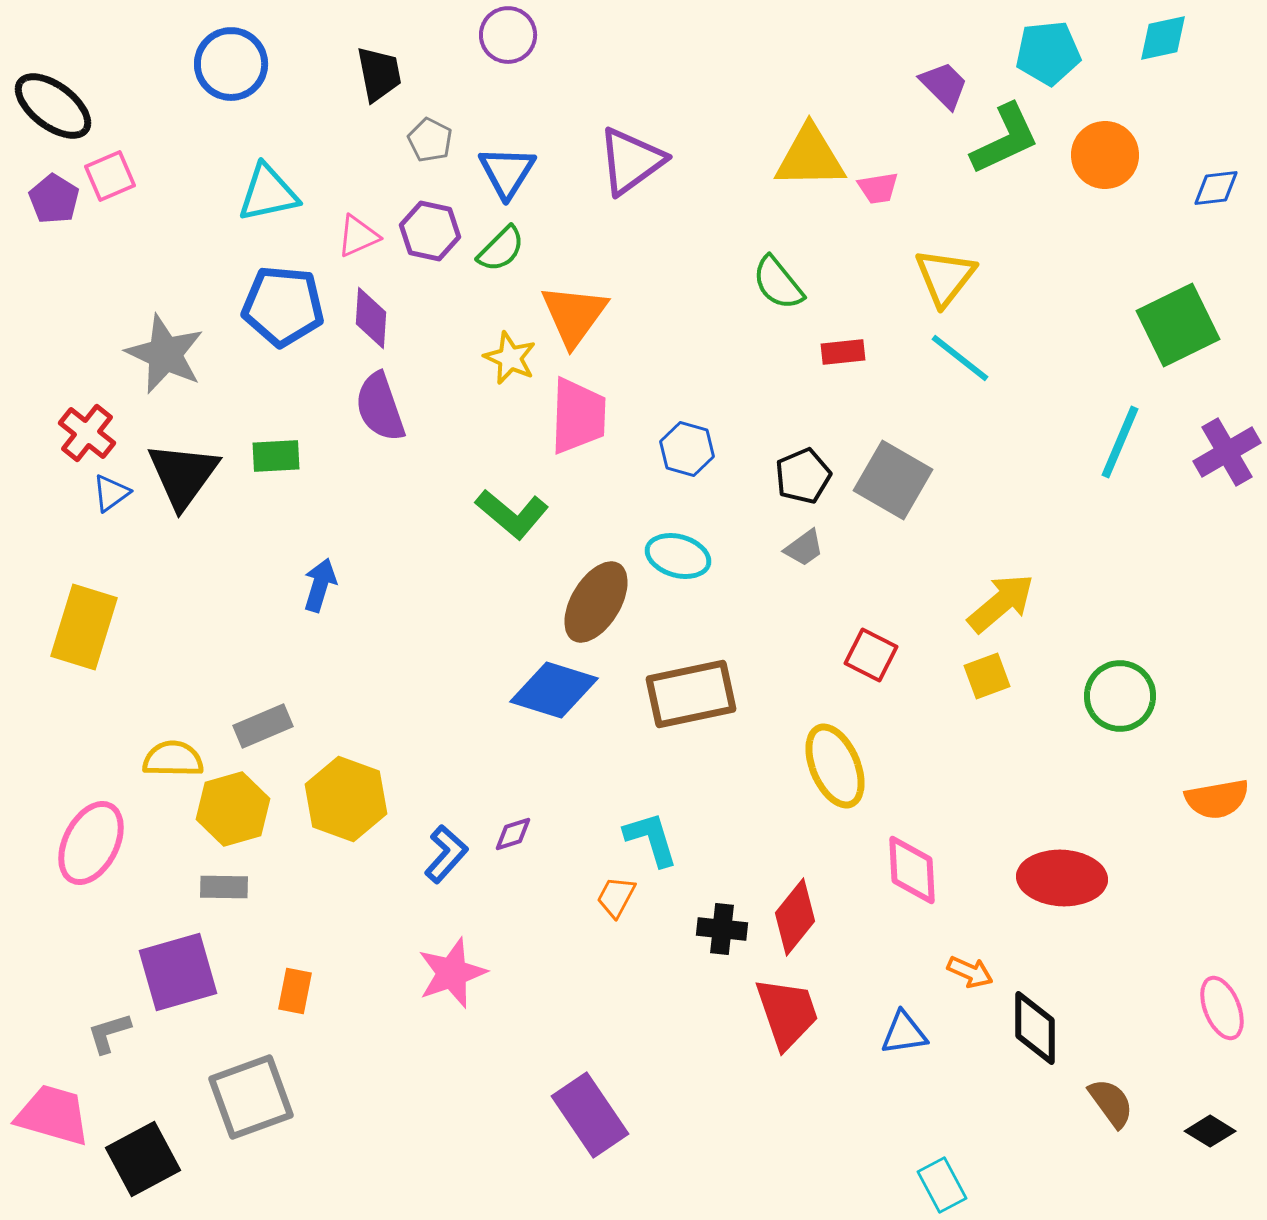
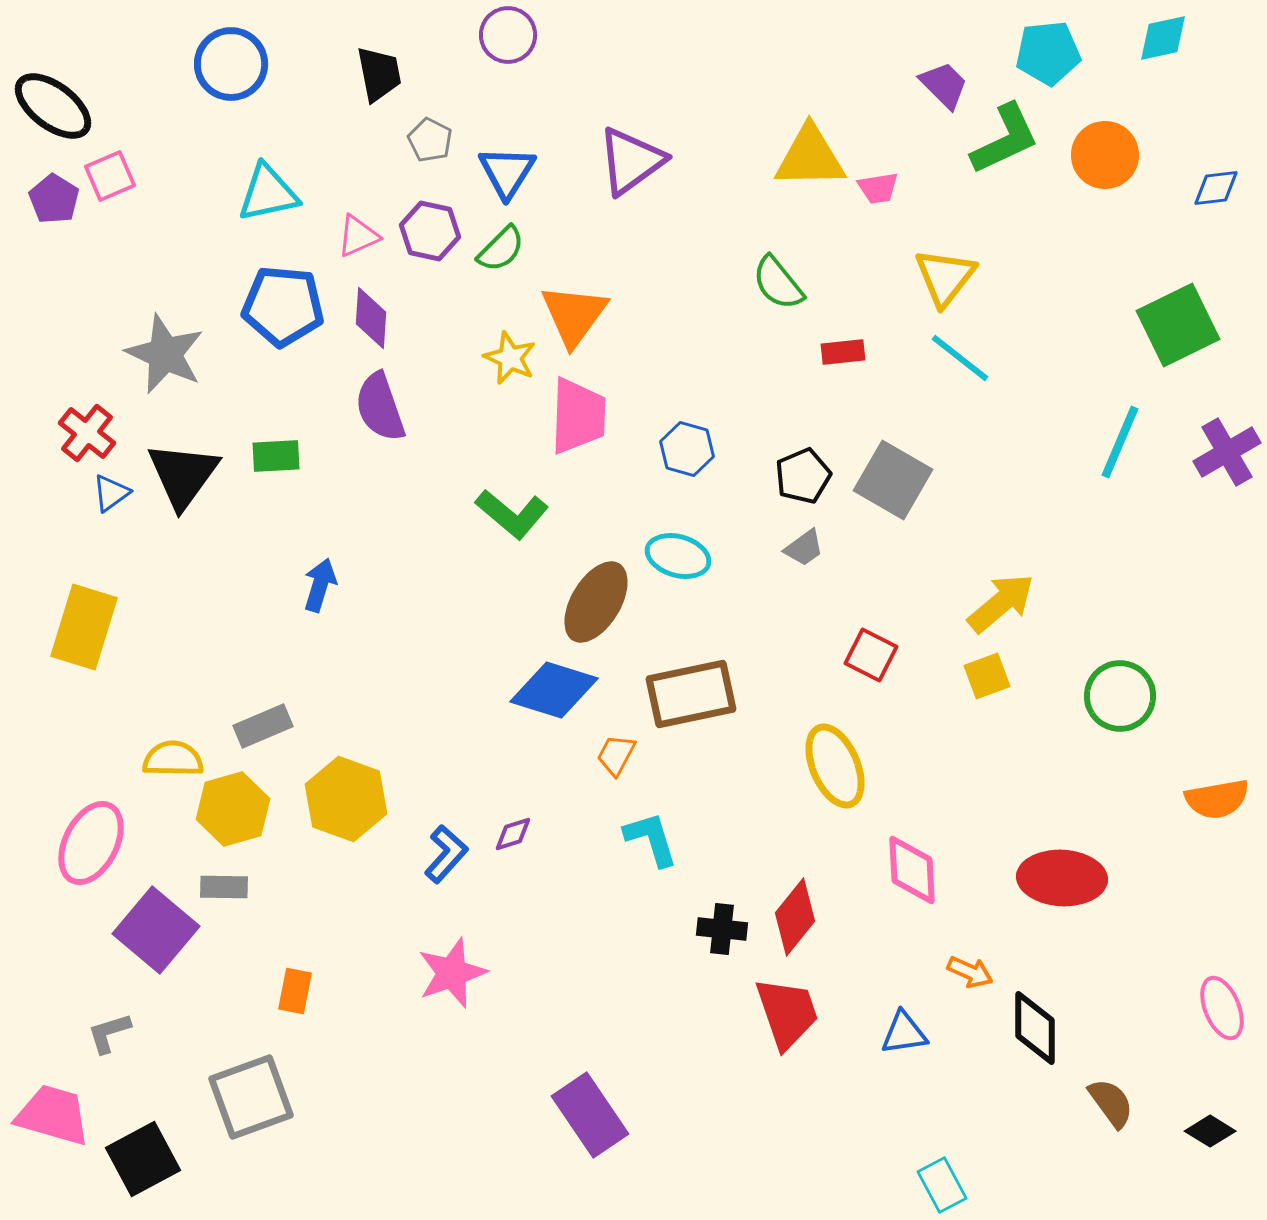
orange trapezoid at (616, 897): moved 142 px up
purple square at (178, 972): moved 22 px left, 42 px up; rotated 34 degrees counterclockwise
